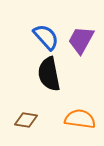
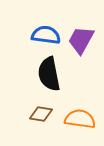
blue semicircle: moved 2 px up; rotated 40 degrees counterclockwise
brown diamond: moved 15 px right, 6 px up
